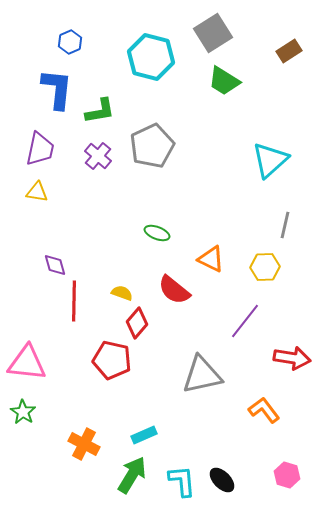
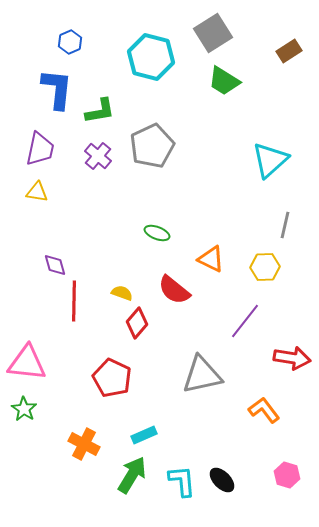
red pentagon: moved 18 px down; rotated 12 degrees clockwise
green star: moved 1 px right, 3 px up
